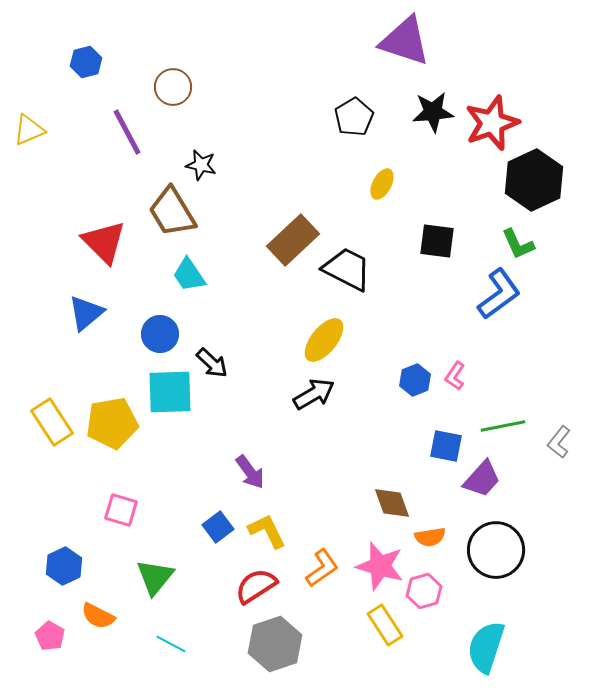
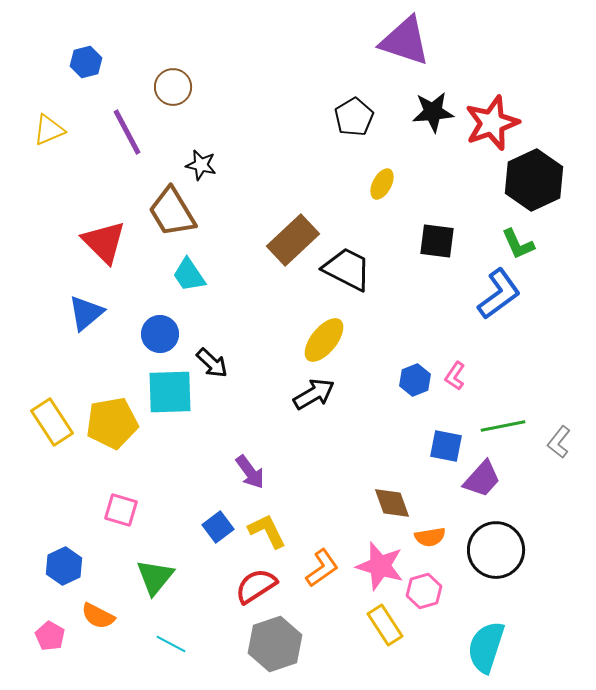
yellow triangle at (29, 130): moved 20 px right
